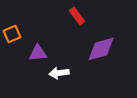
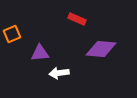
red rectangle: moved 3 px down; rotated 30 degrees counterclockwise
purple diamond: rotated 20 degrees clockwise
purple triangle: moved 2 px right
